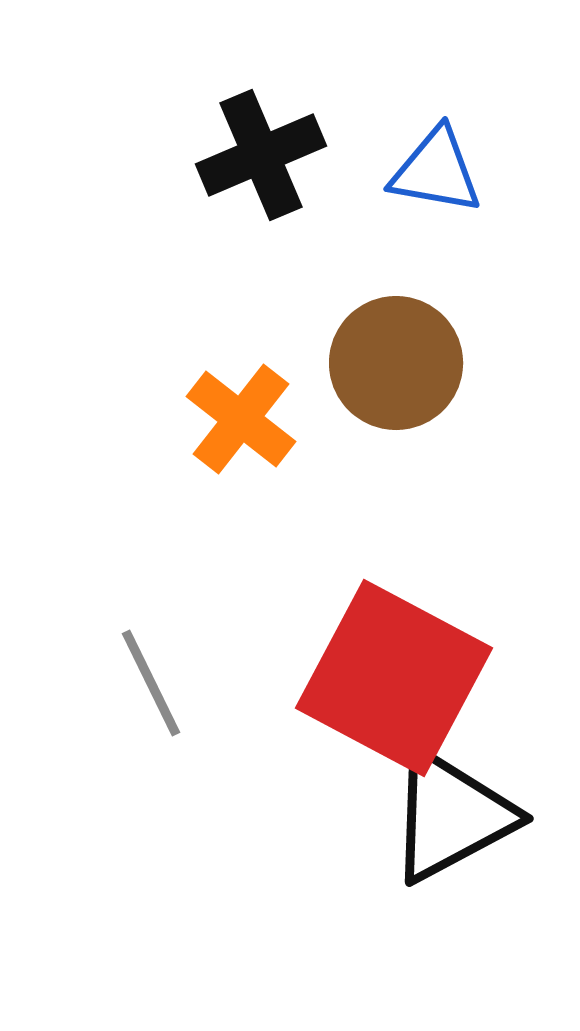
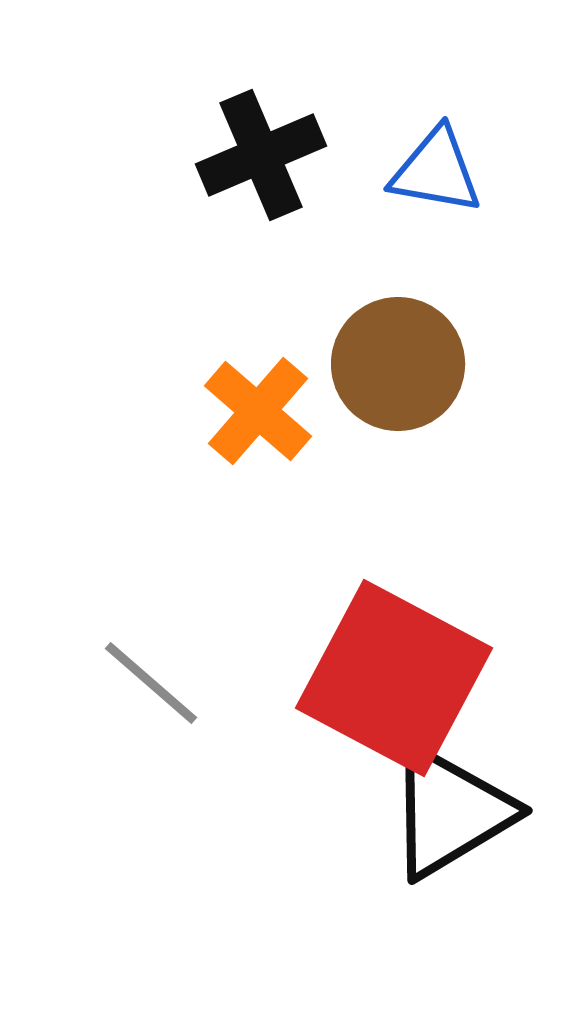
brown circle: moved 2 px right, 1 px down
orange cross: moved 17 px right, 8 px up; rotated 3 degrees clockwise
gray line: rotated 23 degrees counterclockwise
black triangle: moved 1 px left, 4 px up; rotated 3 degrees counterclockwise
